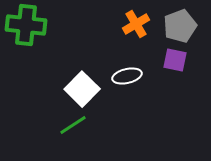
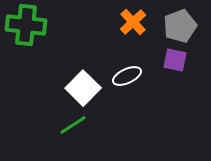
orange cross: moved 3 px left, 2 px up; rotated 12 degrees counterclockwise
white ellipse: rotated 12 degrees counterclockwise
white square: moved 1 px right, 1 px up
